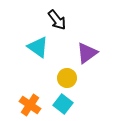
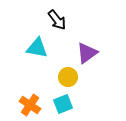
cyan triangle: moved 1 px left, 1 px down; rotated 25 degrees counterclockwise
yellow circle: moved 1 px right, 1 px up
cyan square: rotated 30 degrees clockwise
